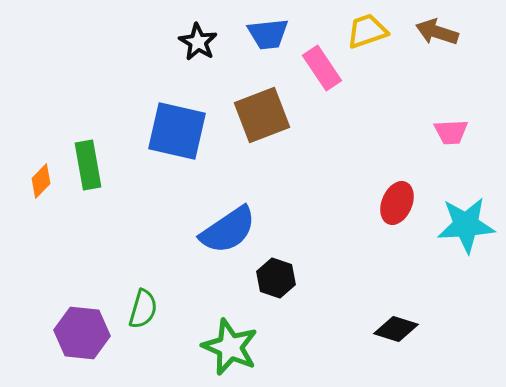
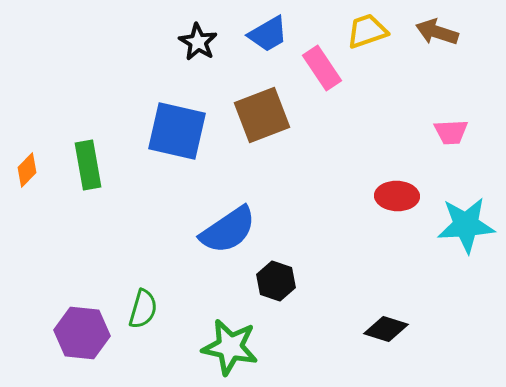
blue trapezoid: rotated 24 degrees counterclockwise
orange diamond: moved 14 px left, 11 px up
red ellipse: moved 7 px up; rotated 69 degrees clockwise
black hexagon: moved 3 px down
black diamond: moved 10 px left
green star: rotated 12 degrees counterclockwise
